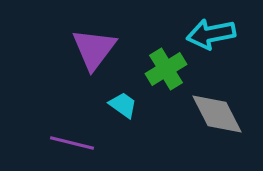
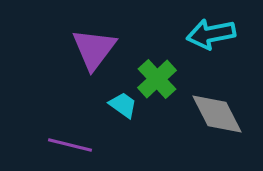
green cross: moved 9 px left, 10 px down; rotated 12 degrees counterclockwise
purple line: moved 2 px left, 2 px down
